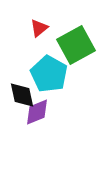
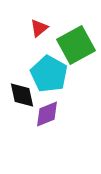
purple diamond: moved 10 px right, 2 px down
